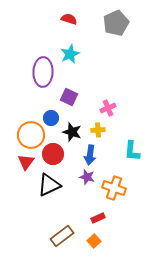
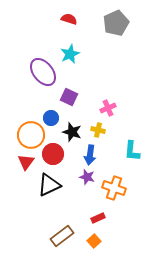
purple ellipse: rotated 40 degrees counterclockwise
yellow cross: rotated 16 degrees clockwise
